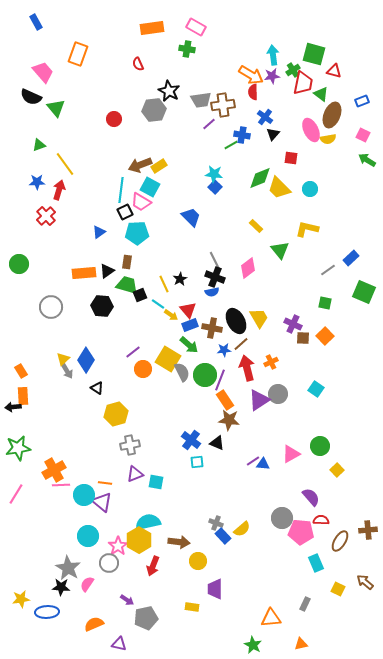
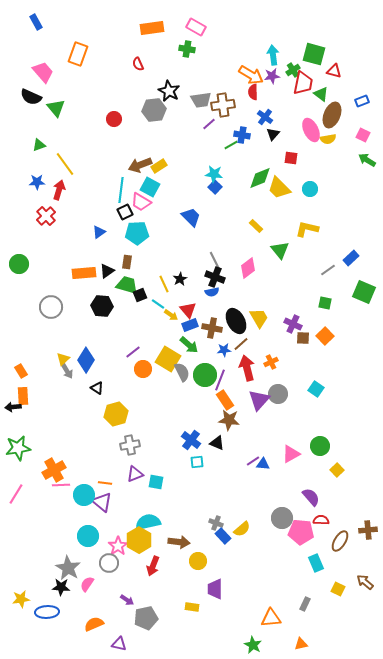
purple triangle at (259, 400): rotated 15 degrees counterclockwise
